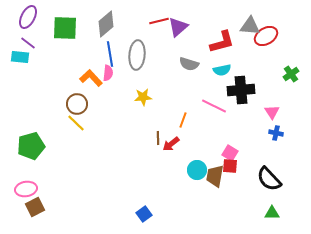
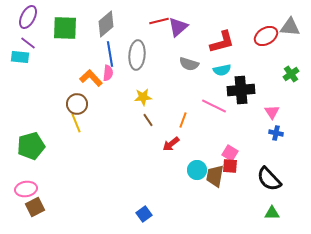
gray triangle: moved 40 px right, 1 px down
yellow line: rotated 24 degrees clockwise
brown line: moved 10 px left, 18 px up; rotated 32 degrees counterclockwise
